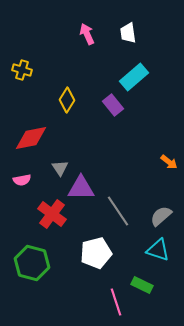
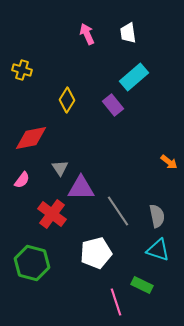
pink semicircle: rotated 42 degrees counterclockwise
gray semicircle: moved 4 px left; rotated 120 degrees clockwise
